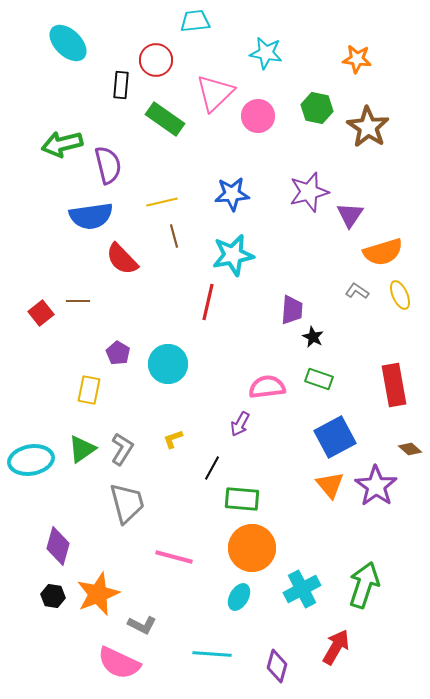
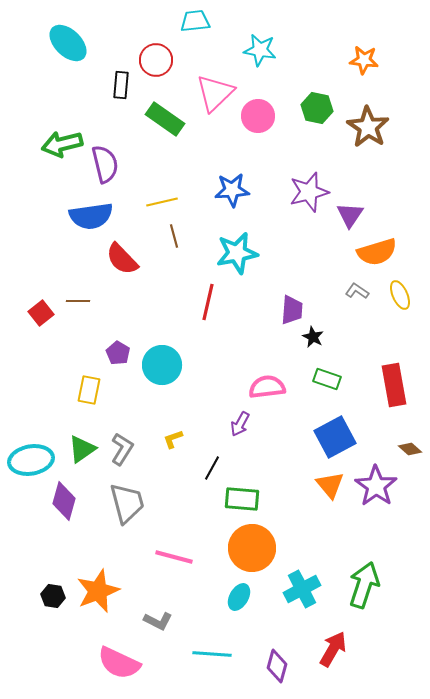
cyan star at (266, 53): moved 6 px left, 3 px up
orange star at (357, 59): moved 7 px right, 1 px down
purple semicircle at (108, 165): moved 3 px left, 1 px up
blue star at (232, 194): moved 4 px up
orange semicircle at (383, 252): moved 6 px left
cyan star at (233, 255): moved 4 px right, 2 px up
cyan circle at (168, 364): moved 6 px left, 1 px down
green rectangle at (319, 379): moved 8 px right
purple diamond at (58, 546): moved 6 px right, 45 px up
orange star at (98, 594): moved 3 px up
gray L-shape at (142, 625): moved 16 px right, 4 px up
red arrow at (336, 647): moved 3 px left, 2 px down
